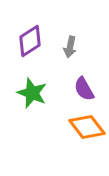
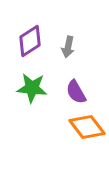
gray arrow: moved 2 px left
purple semicircle: moved 8 px left, 3 px down
green star: moved 5 px up; rotated 16 degrees counterclockwise
